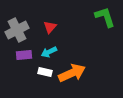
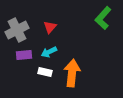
green L-shape: moved 2 px left, 1 px down; rotated 120 degrees counterclockwise
orange arrow: rotated 60 degrees counterclockwise
